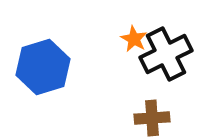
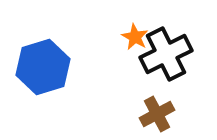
orange star: moved 1 px right, 2 px up
brown cross: moved 5 px right, 4 px up; rotated 24 degrees counterclockwise
